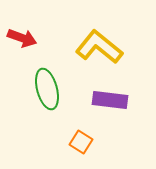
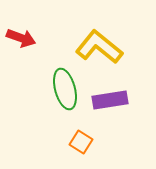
red arrow: moved 1 px left
green ellipse: moved 18 px right
purple rectangle: rotated 16 degrees counterclockwise
